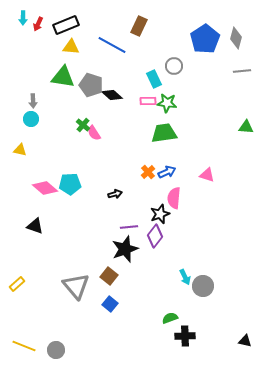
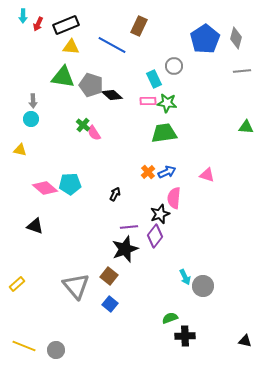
cyan arrow at (23, 18): moved 2 px up
black arrow at (115, 194): rotated 48 degrees counterclockwise
